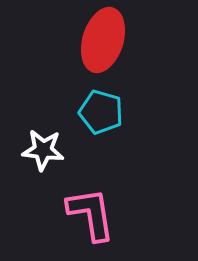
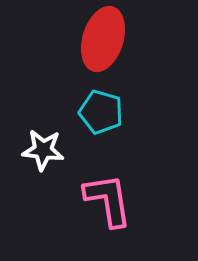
red ellipse: moved 1 px up
pink L-shape: moved 17 px right, 14 px up
